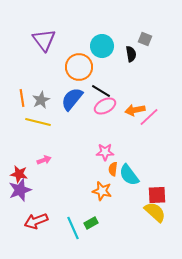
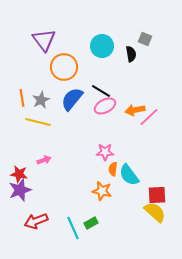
orange circle: moved 15 px left
